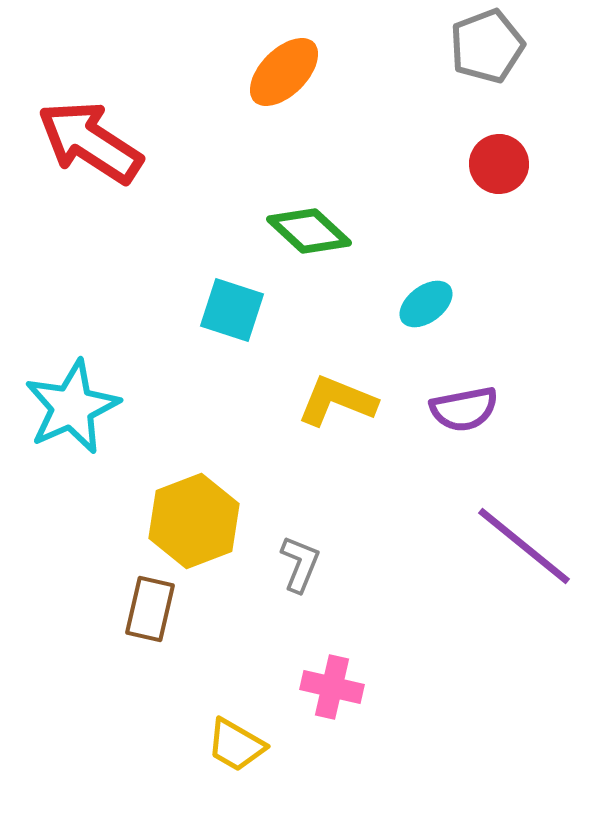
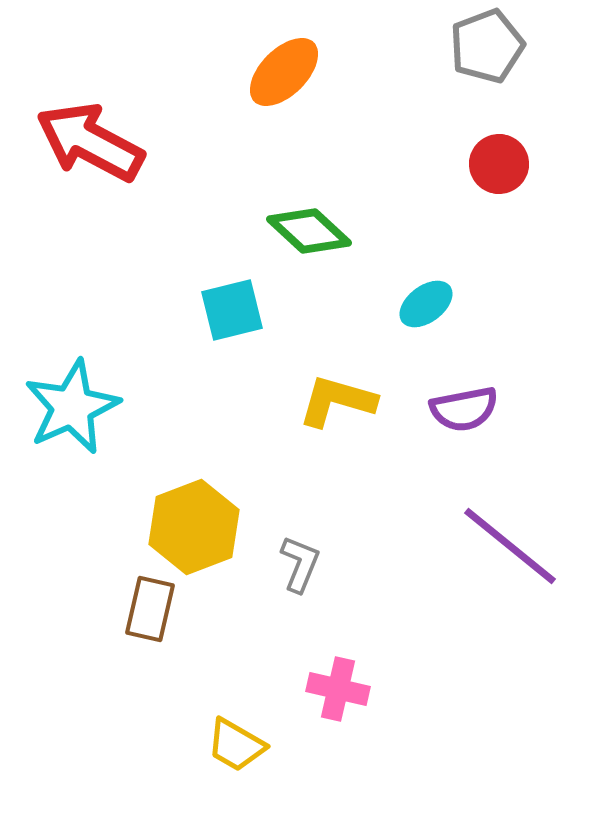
red arrow: rotated 5 degrees counterclockwise
cyan square: rotated 32 degrees counterclockwise
yellow L-shape: rotated 6 degrees counterclockwise
yellow hexagon: moved 6 px down
purple line: moved 14 px left
pink cross: moved 6 px right, 2 px down
